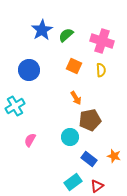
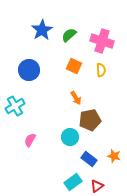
green semicircle: moved 3 px right
